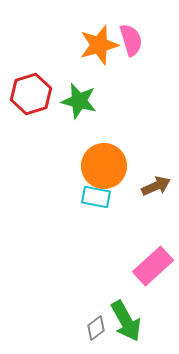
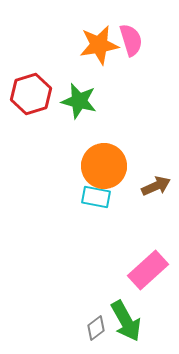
orange star: rotated 6 degrees clockwise
pink rectangle: moved 5 px left, 4 px down
